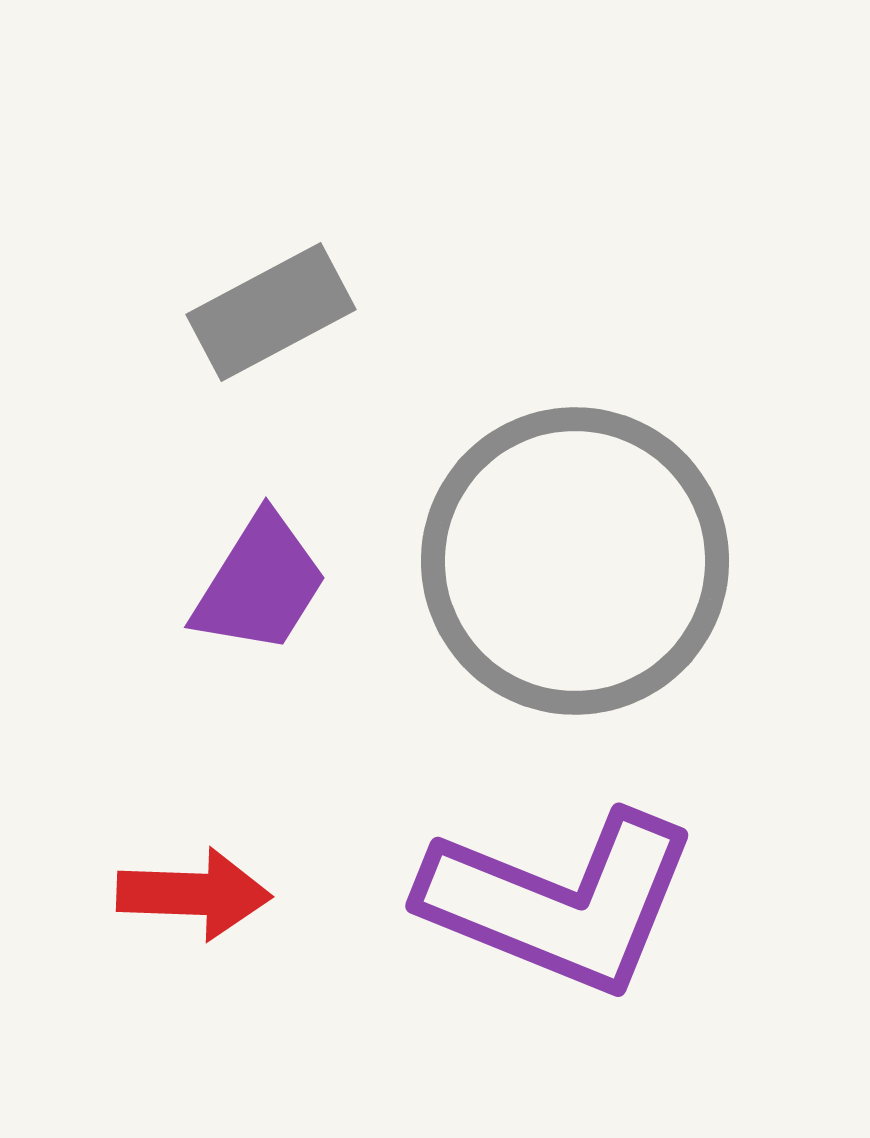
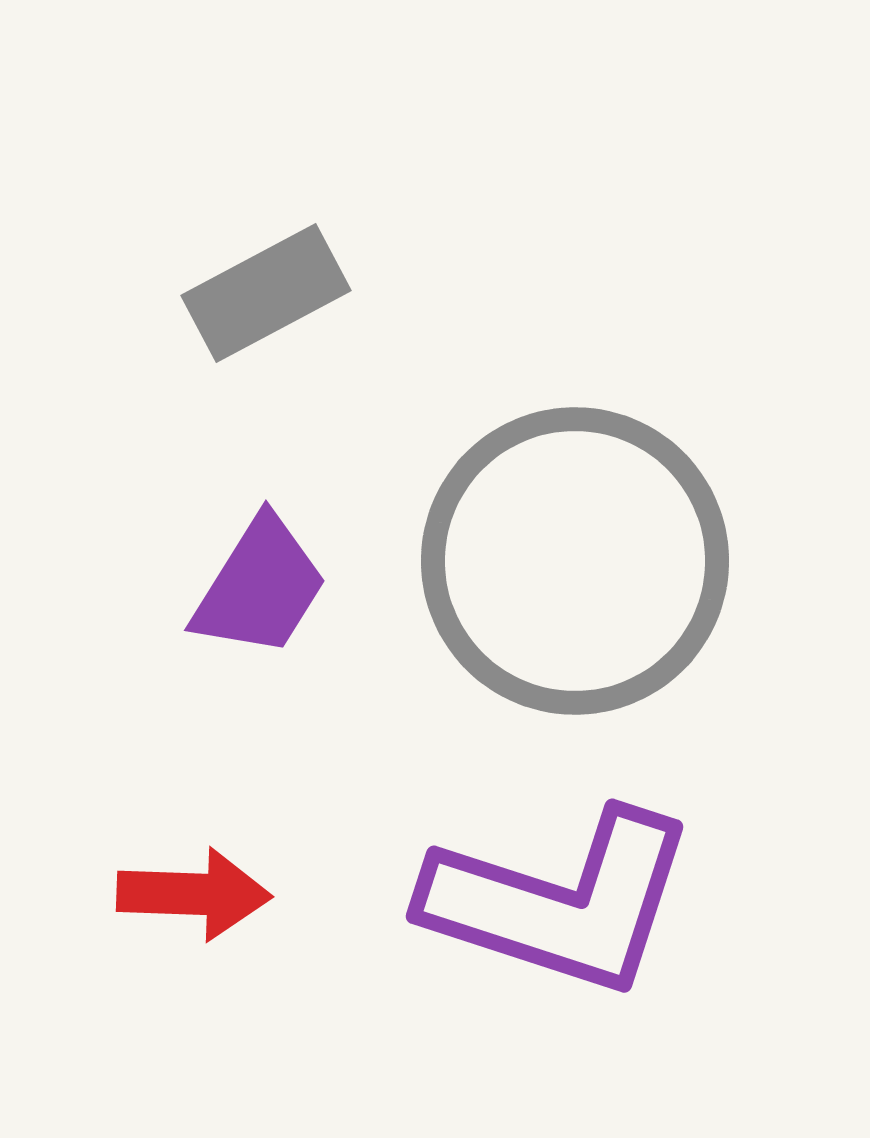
gray rectangle: moved 5 px left, 19 px up
purple trapezoid: moved 3 px down
purple L-shape: rotated 4 degrees counterclockwise
